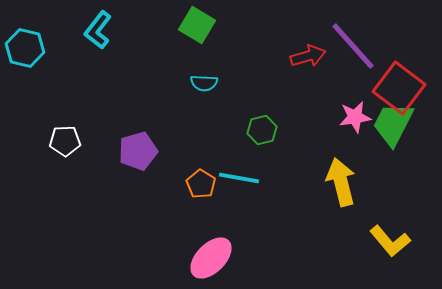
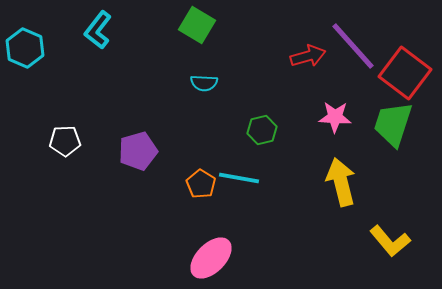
cyan hexagon: rotated 9 degrees clockwise
red square: moved 6 px right, 15 px up
pink star: moved 20 px left; rotated 12 degrees clockwise
green trapezoid: rotated 9 degrees counterclockwise
